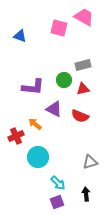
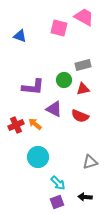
red cross: moved 11 px up
black arrow: moved 1 px left, 3 px down; rotated 80 degrees counterclockwise
